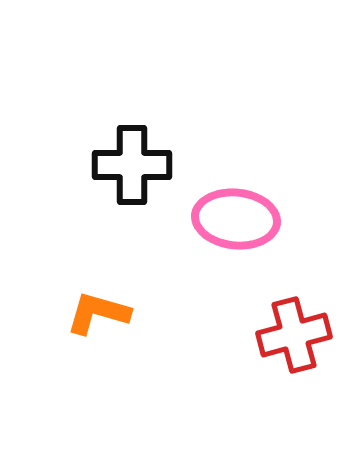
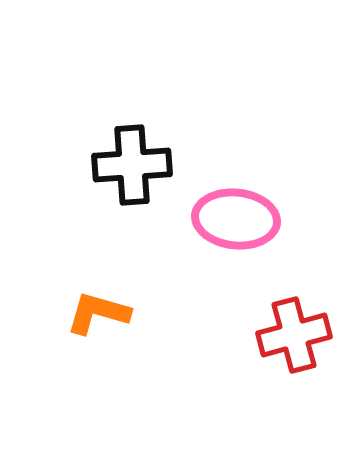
black cross: rotated 4 degrees counterclockwise
